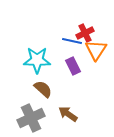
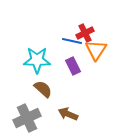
brown arrow: rotated 12 degrees counterclockwise
gray cross: moved 4 px left
